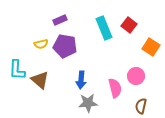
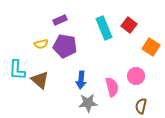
pink semicircle: moved 3 px left, 1 px up
